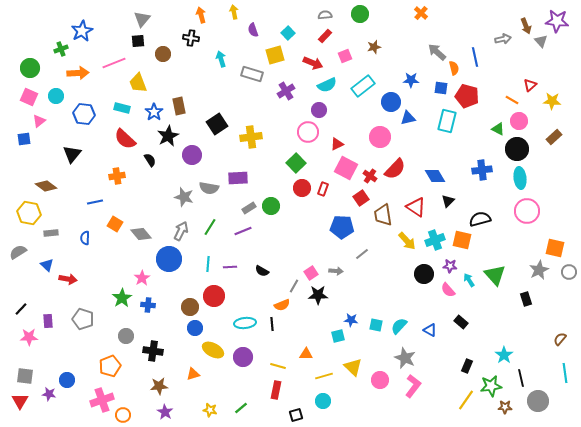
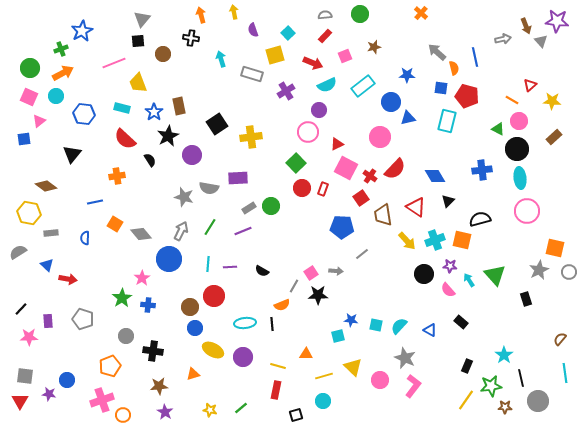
orange arrow at (78, 73): moved 15 px left; rotated 25 degrees counterclockwise
blue star at (411, 80): moved 4 px left, 5 px up
